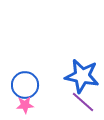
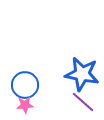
blue star: moved 2 px up
